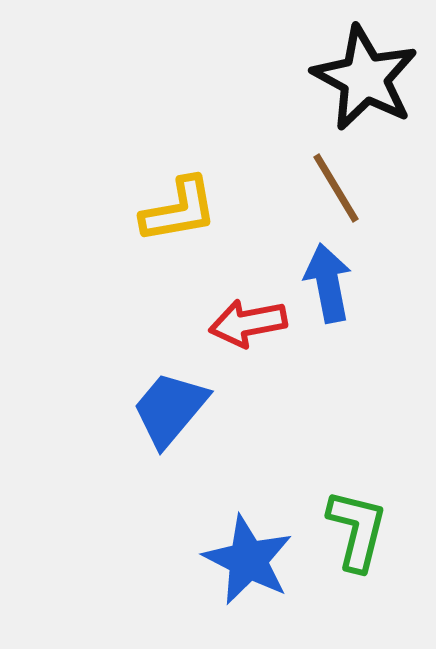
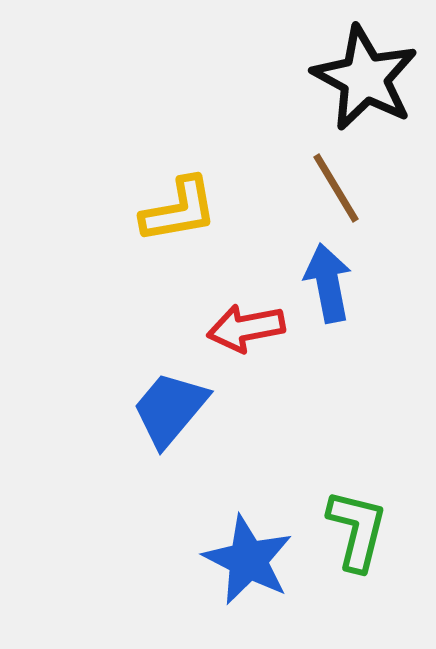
red arrow: moved 2 px left, 5 px down
